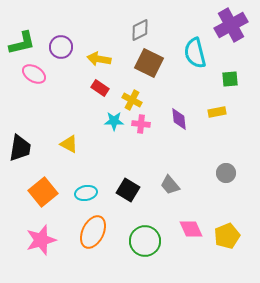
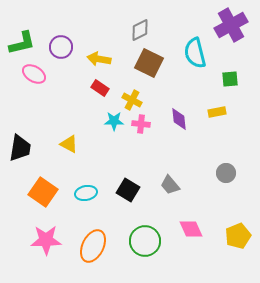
orange square: rotated 16 degrees counterclockwise
orange ellipse: moved 14 px down
yellow pentagon: moved 11 px right
pink star: moved 5 px right; rotated 16 degrees clockwise
